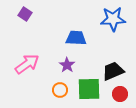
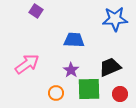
purple square: moved 11 px right, 3 px up
blue star: moved 2 px right
blue trapezoid: moved 2 px left, 2 px down
purple star: moved 4 px right, 5 px down
black trapezoid: moved 3 px left, 4 px up
orange circle: moved 4 px left, 3 px down
